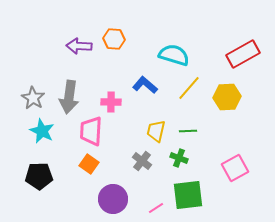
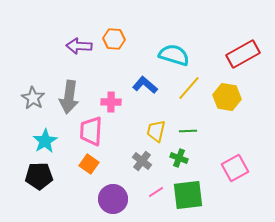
yellow hexagon: rotated 12 degrees clockwise
cyan star: moved 3 px right, 10 px down; rotated 15 degrees clockwise
pink line: moved 16 px up
